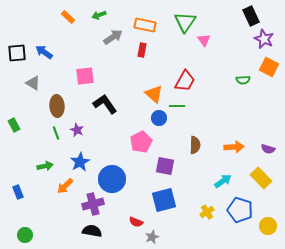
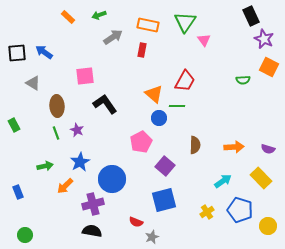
orange rectangle at (145, 25): moved 3 px right
purple square at (165, 166): rotated 30 degrees clockwise
